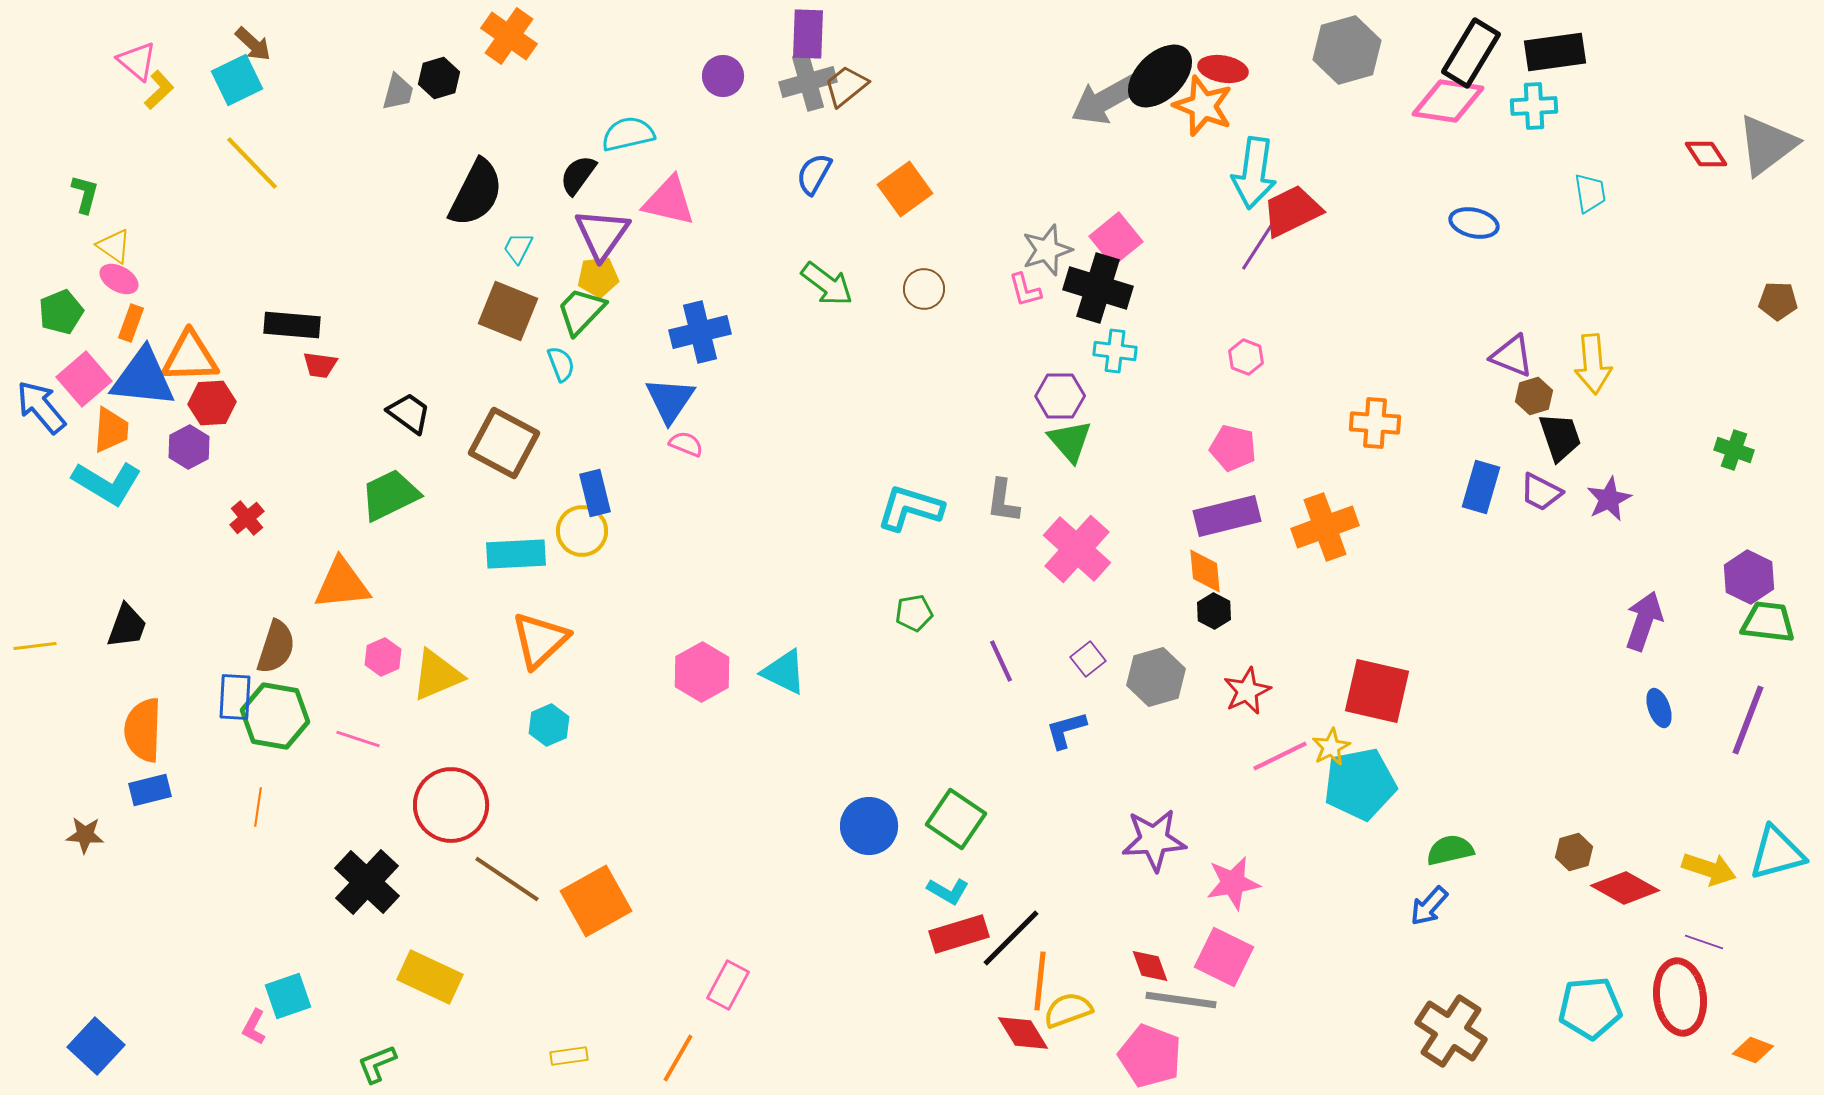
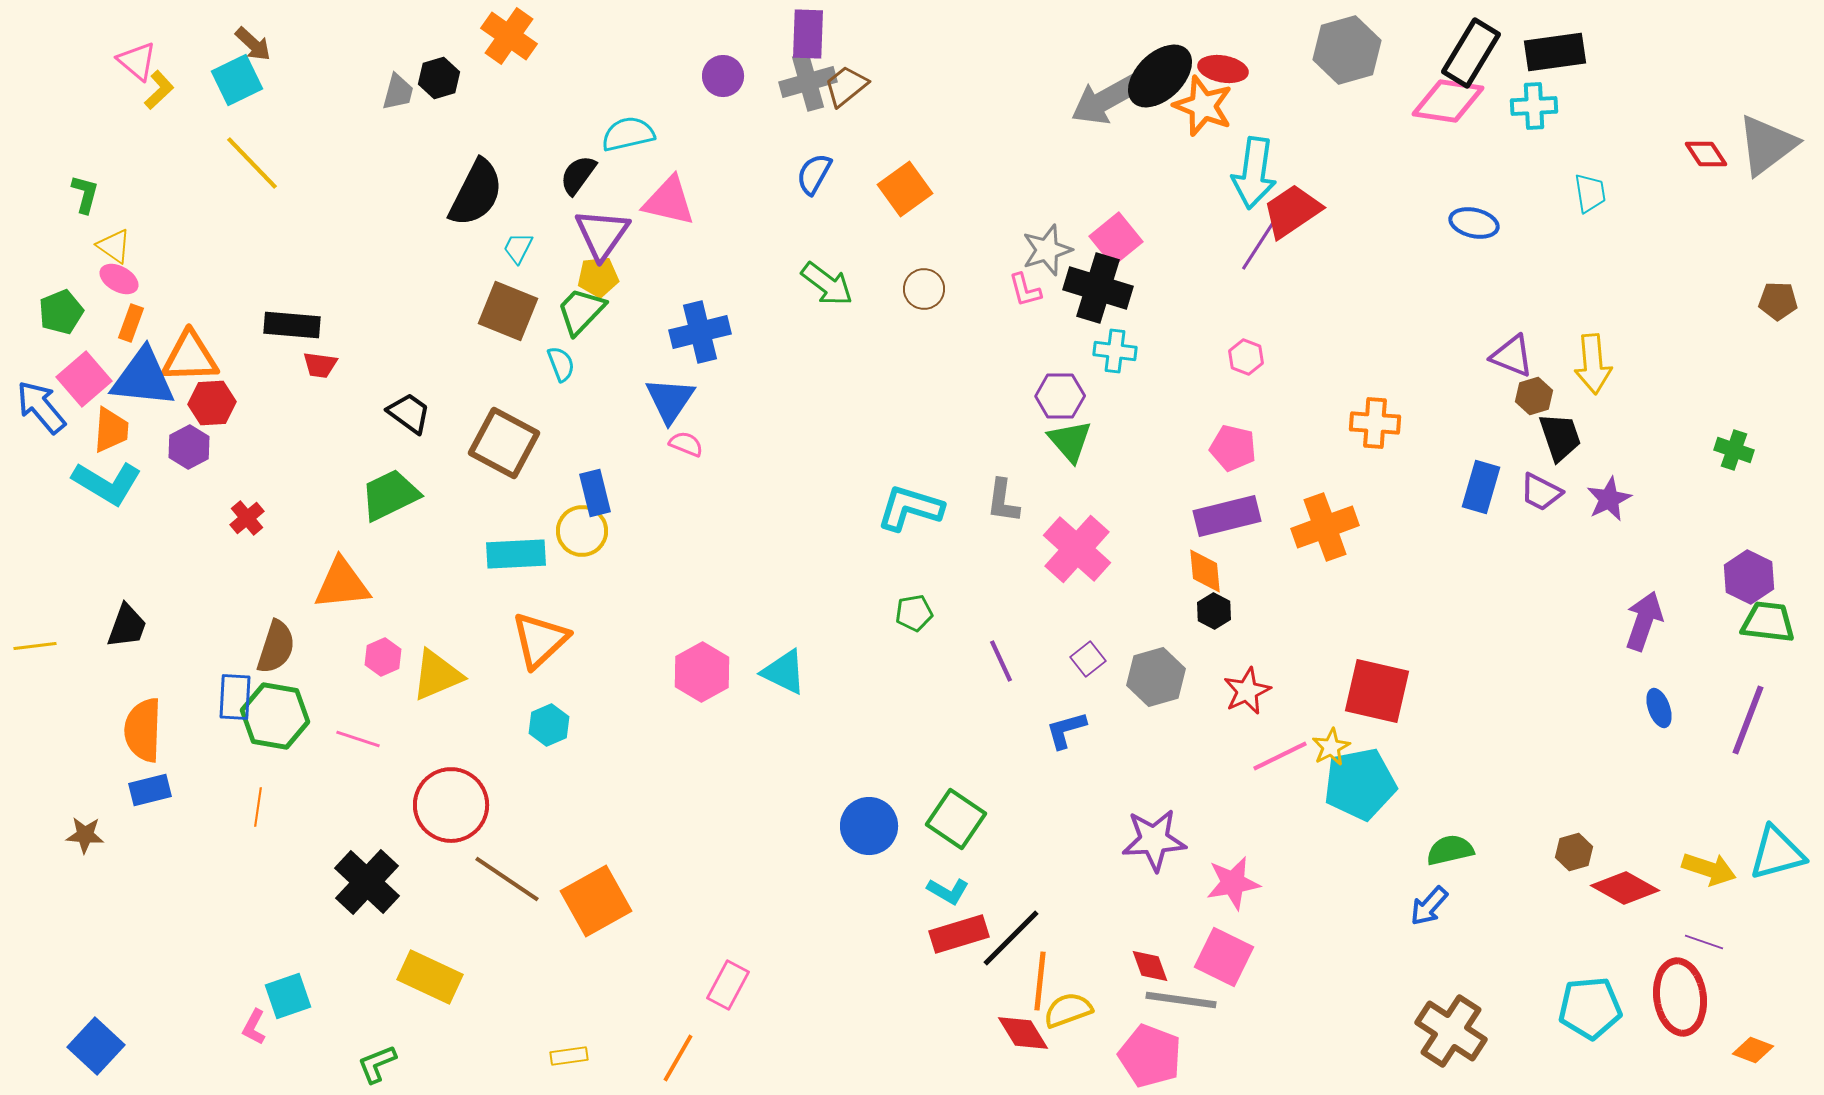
red trapezoid at (1292, 211): rotated 8 degrees counterclockwise
